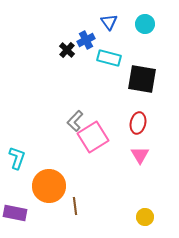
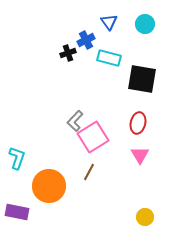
black cross: moved 1 px right, 3 px down; rotated 28 degrees clockwise
brown line: moved 14 px right, 34 px up; rotated 36 degrees clockwise
purple rectangle: moved 2 px right, 1 px up
